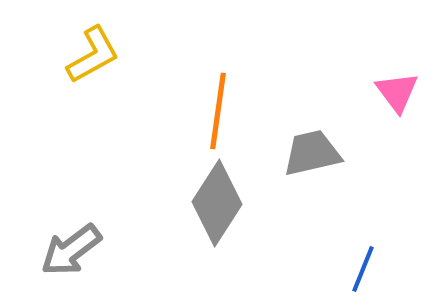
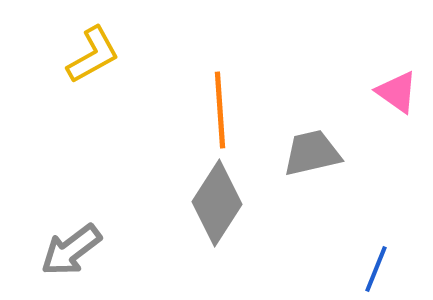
pink triangle: rotated 18 degrees counterclockwise
orange line: moved 2 px right, 1 px up; rotated 12 degrees counterclockwise
blue line: moved 13 px right
